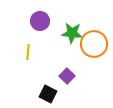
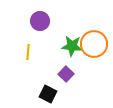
green star: moved 13 px down
purple square: moved 1 px left, 2 px up
